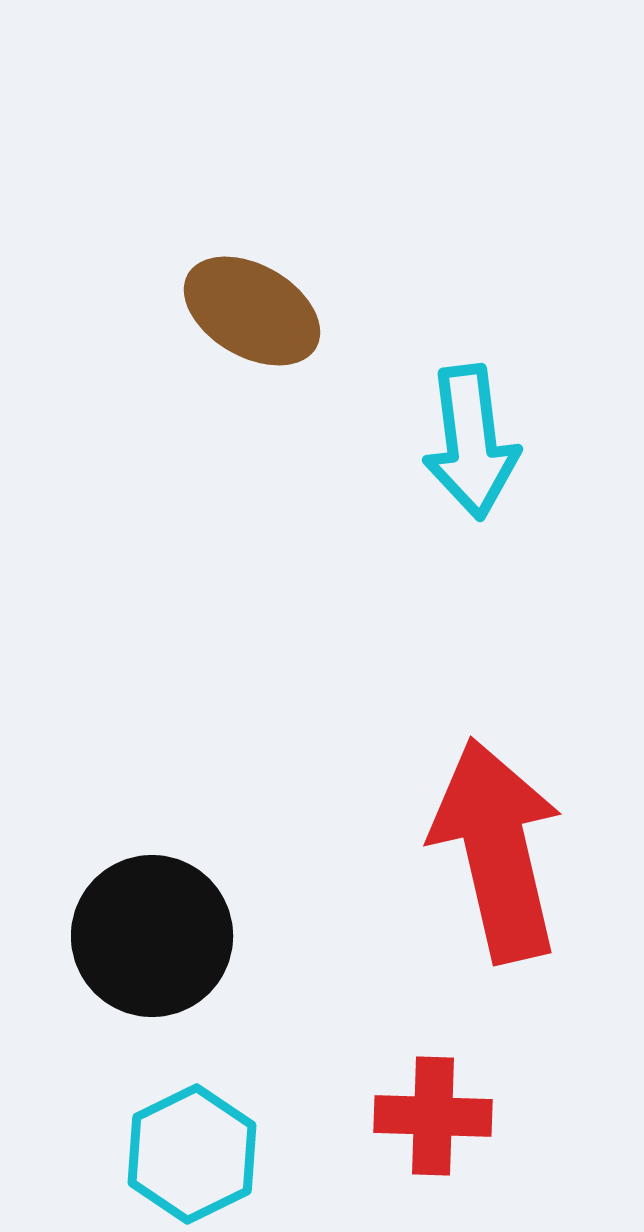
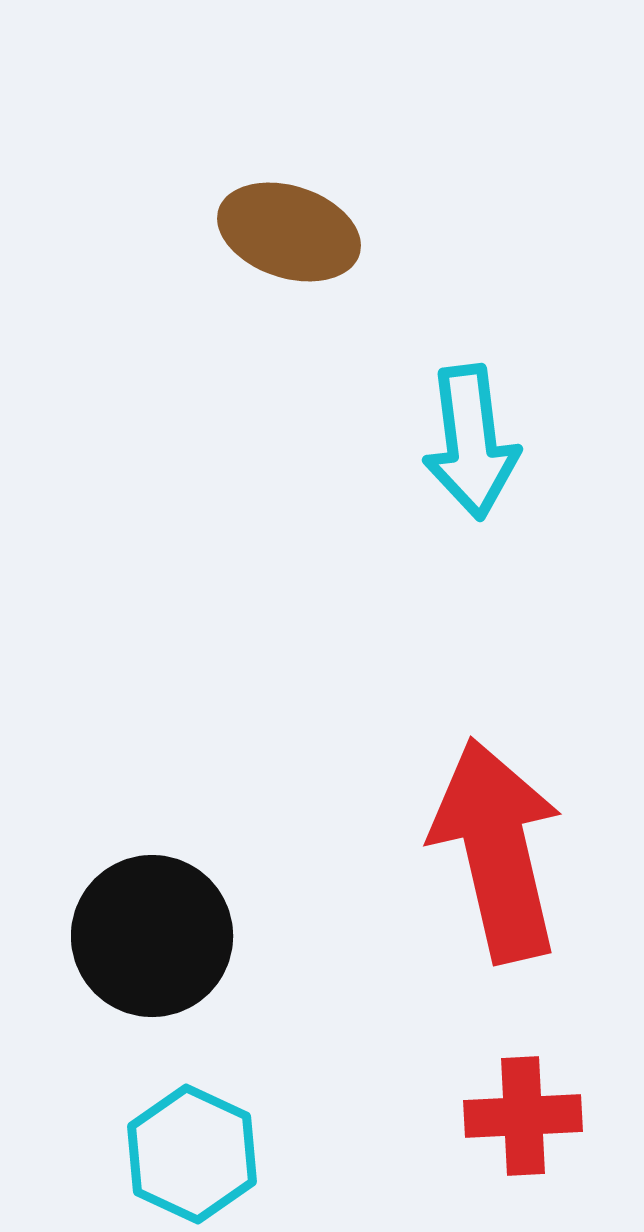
brown ellipse: moved 37 px right, 79 px up; rotated 12 degrees counterclockwise
red cross: moved 90 px right; rotated 5 degrees counterclockwise
cyan hexagon: rotated 9 degrees counterclockwise
